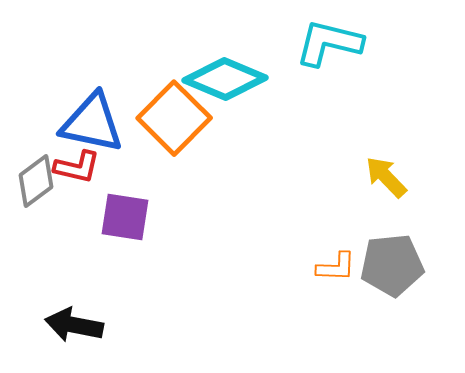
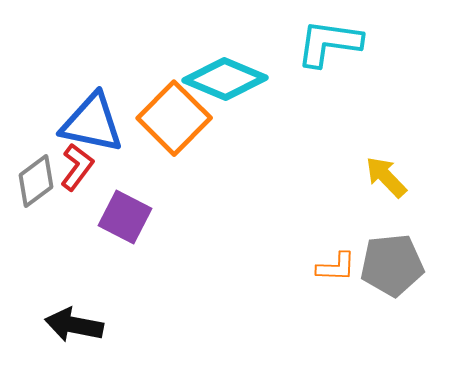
cyan L-shape: rotated 6 degrees counterclockwise
red L-shape: rotated 66 degrees counterclockwise
purple square: rotated 18 degrees clockwise
